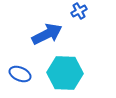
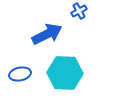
blue ellipse: rotated 35 degrees counterclockwise
